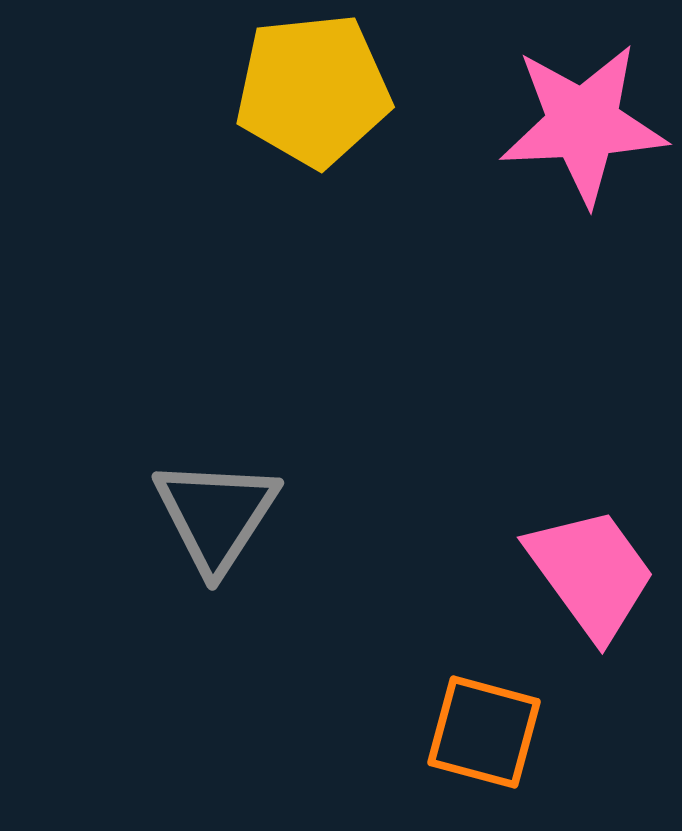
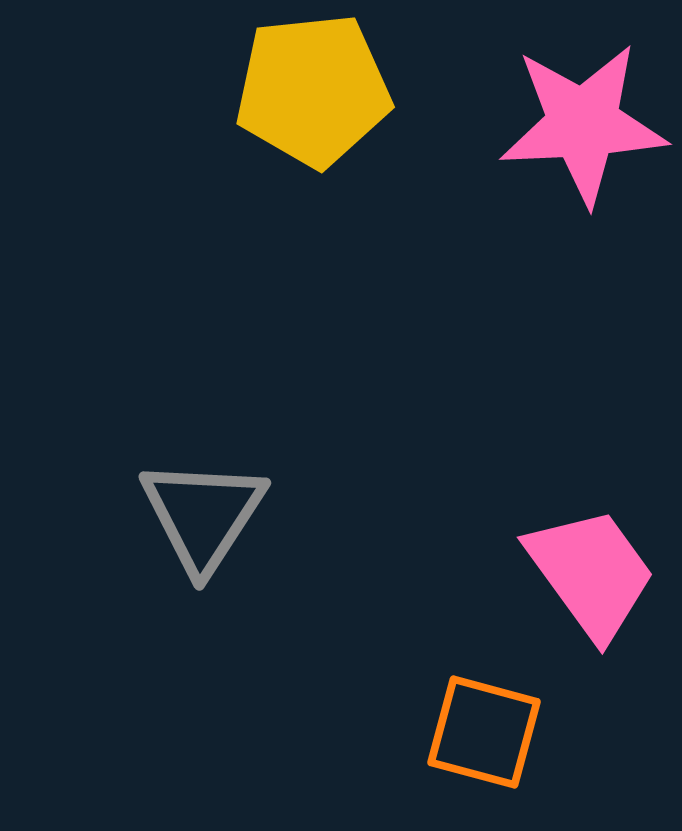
gray triangle: moved 13 px left
